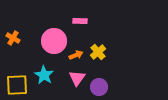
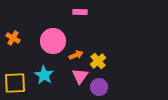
pink rectangle: moved 9 px up
pink circle: moved 1 px left
yellow cross: moved 9 px down
pink triangle: moved 3 px right, 2 px up
yellow square: moved 2 px left, 2 px up
